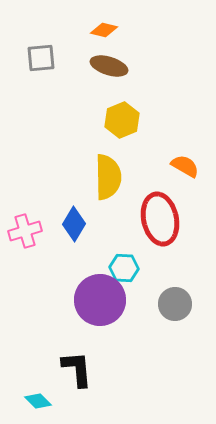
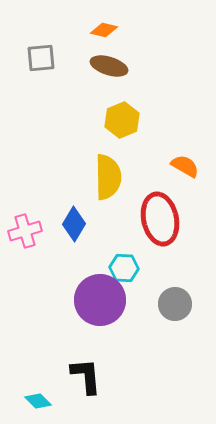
black L-shape: moved 9 px right, 7 px down
